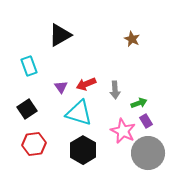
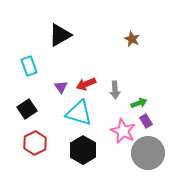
red hexagon: moved 1 px right, 1 px up; rotated 20 degrees counterclockwise
